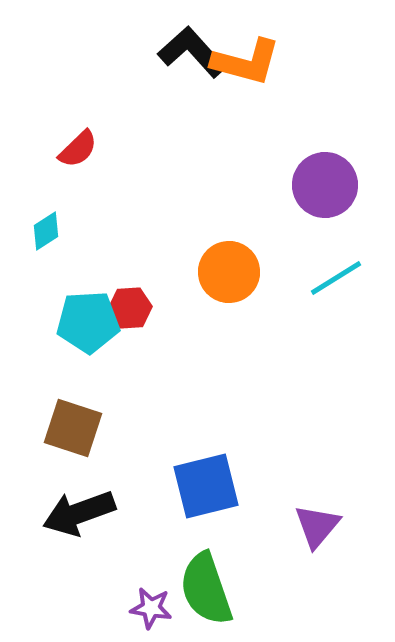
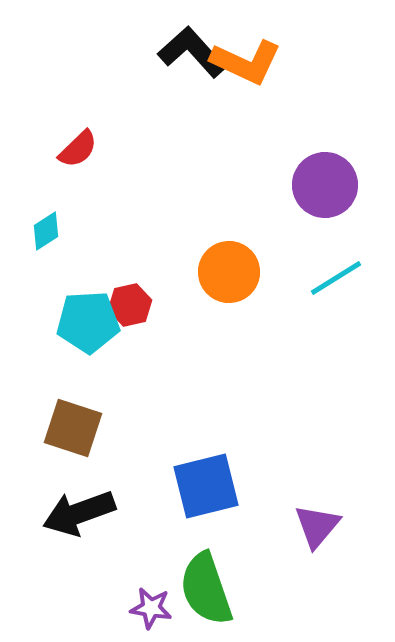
orange L-shape: rotated 10 degrees clockwise
red hexagon: moved 3 px up; rotated 9 degrees counterclockwise
